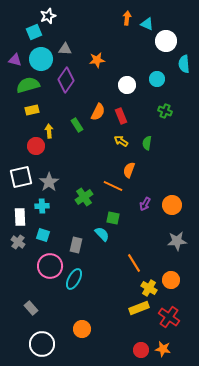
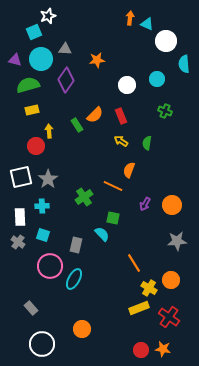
orange arrow at (127, 18): moved 3 px right
orange semicircle at (98, 112): moved 3 px left, 3 px down; rotated 18 degrees clockwise
gray star at (49, 182): moved 1 px left, 3 px up
